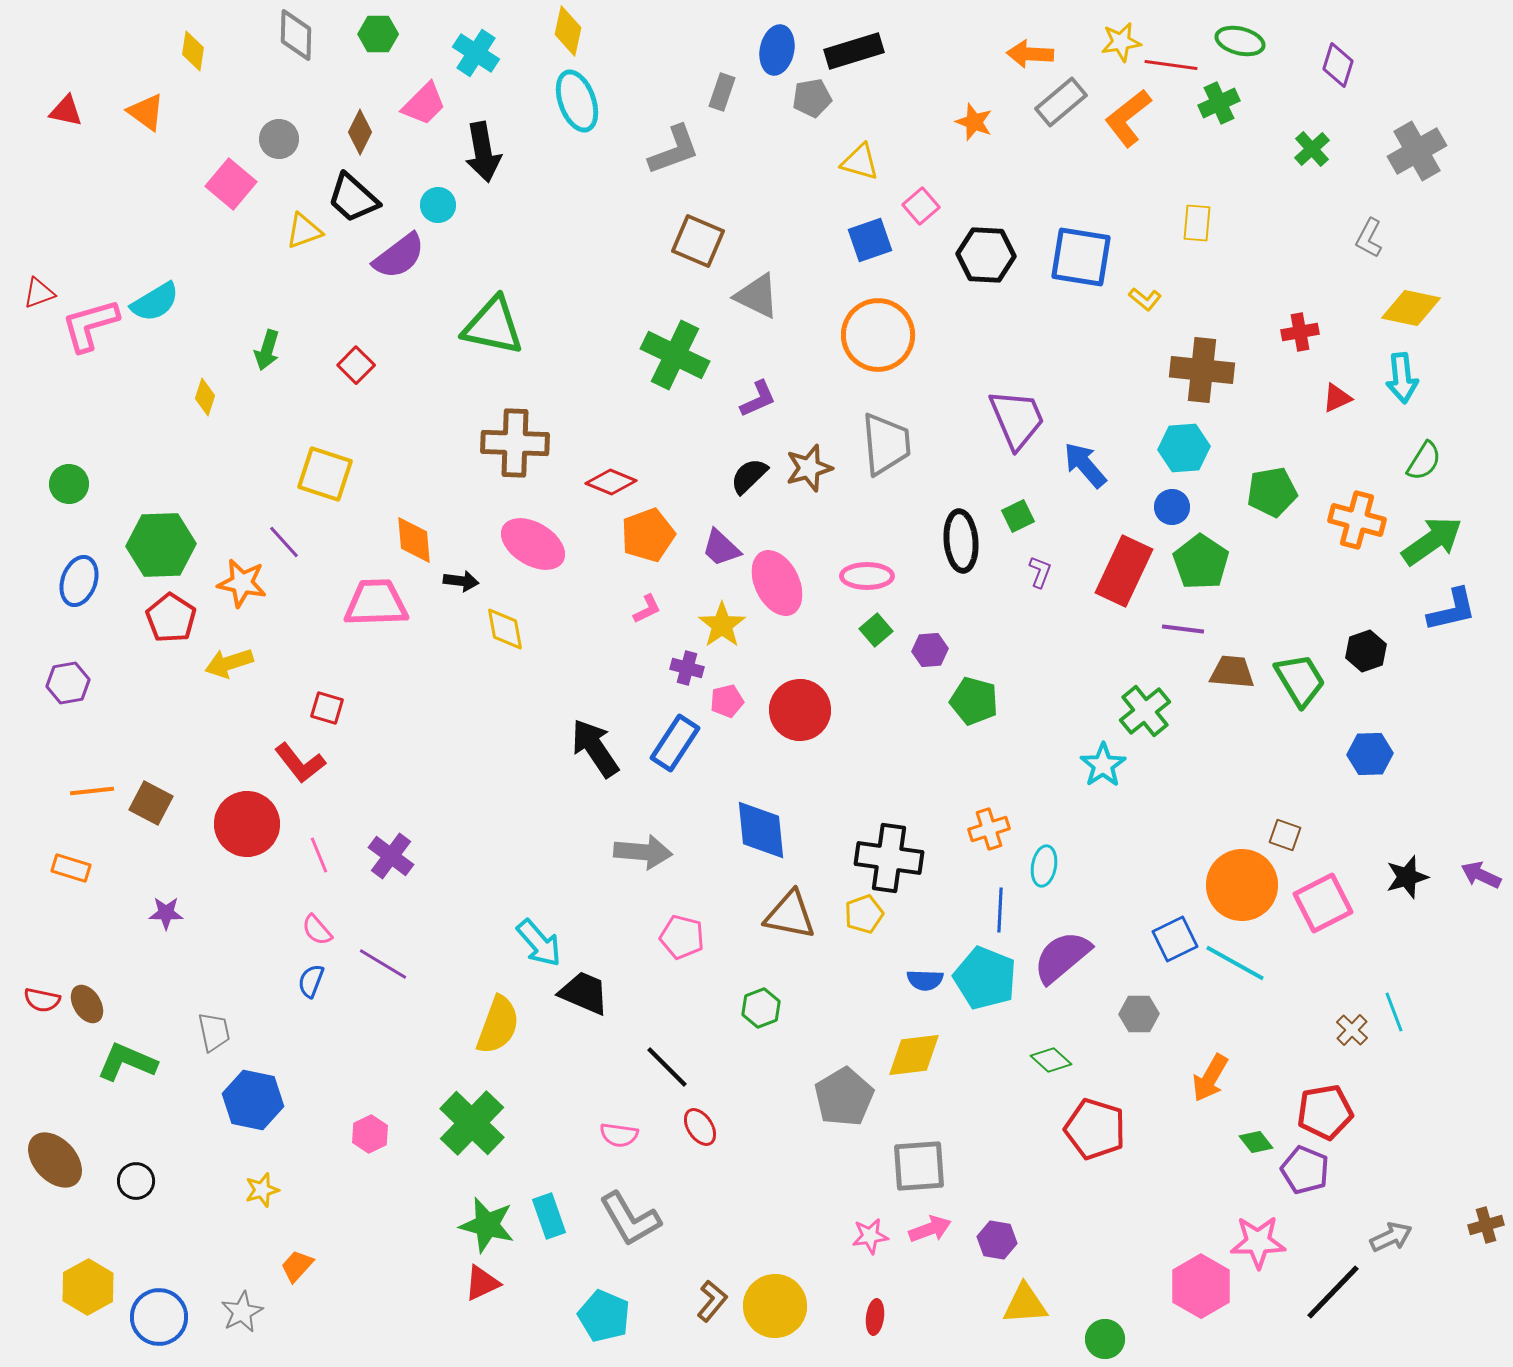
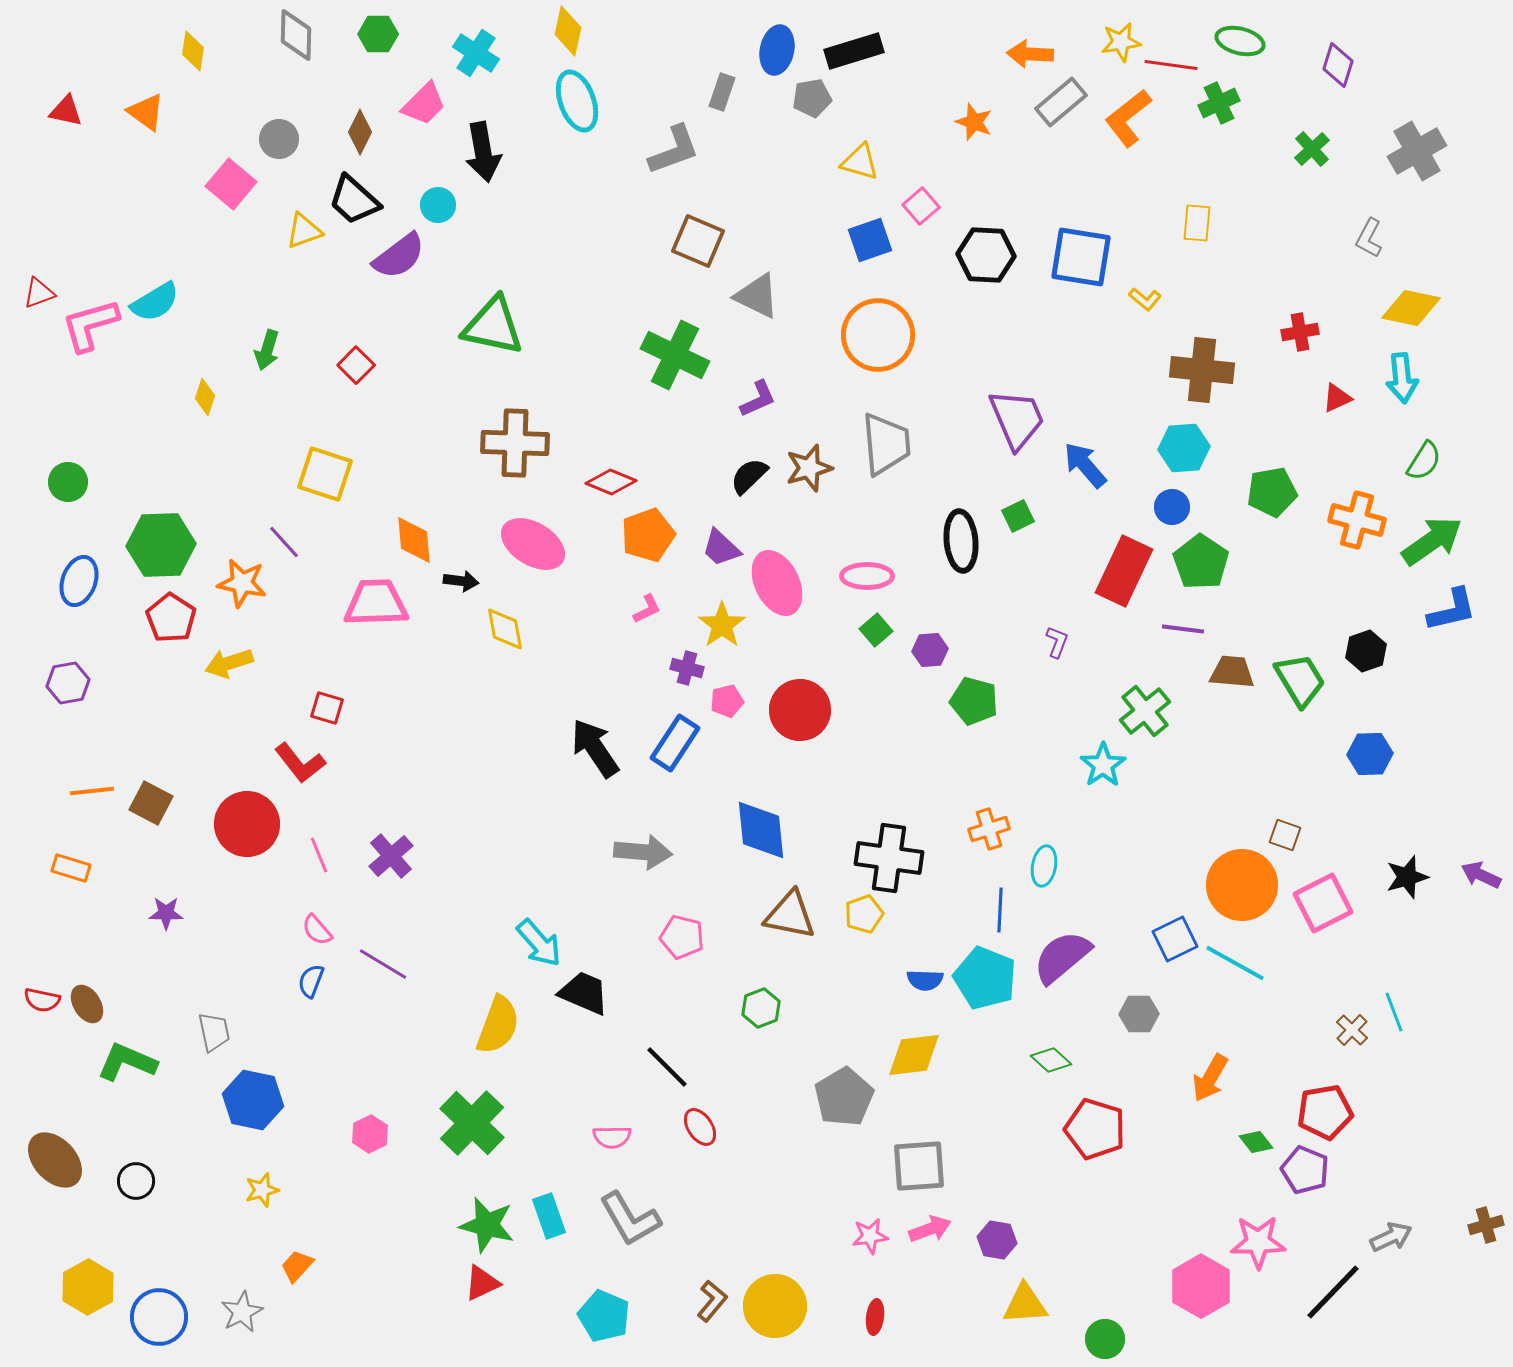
black trapezoid at (353, 198): moved 1 px right, 2 px down
green circle at (69, 484): moved 1 px left, 2 px up
purple L-shape at (1040, 572): moved 17 px right, 70 px down
purple cross at (391, 856): rotated 12 degrees clockwise
pink semicircle at (619, 1135): moved 7 px left, 2 px down; rotated 9 degrees counterclockwise
